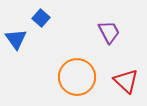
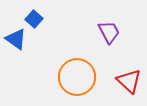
blue square: moved 7 px left, 1 px down
blue triangle: rotated 20 degrees counterclockwise
red triangle: moved 3 px right
